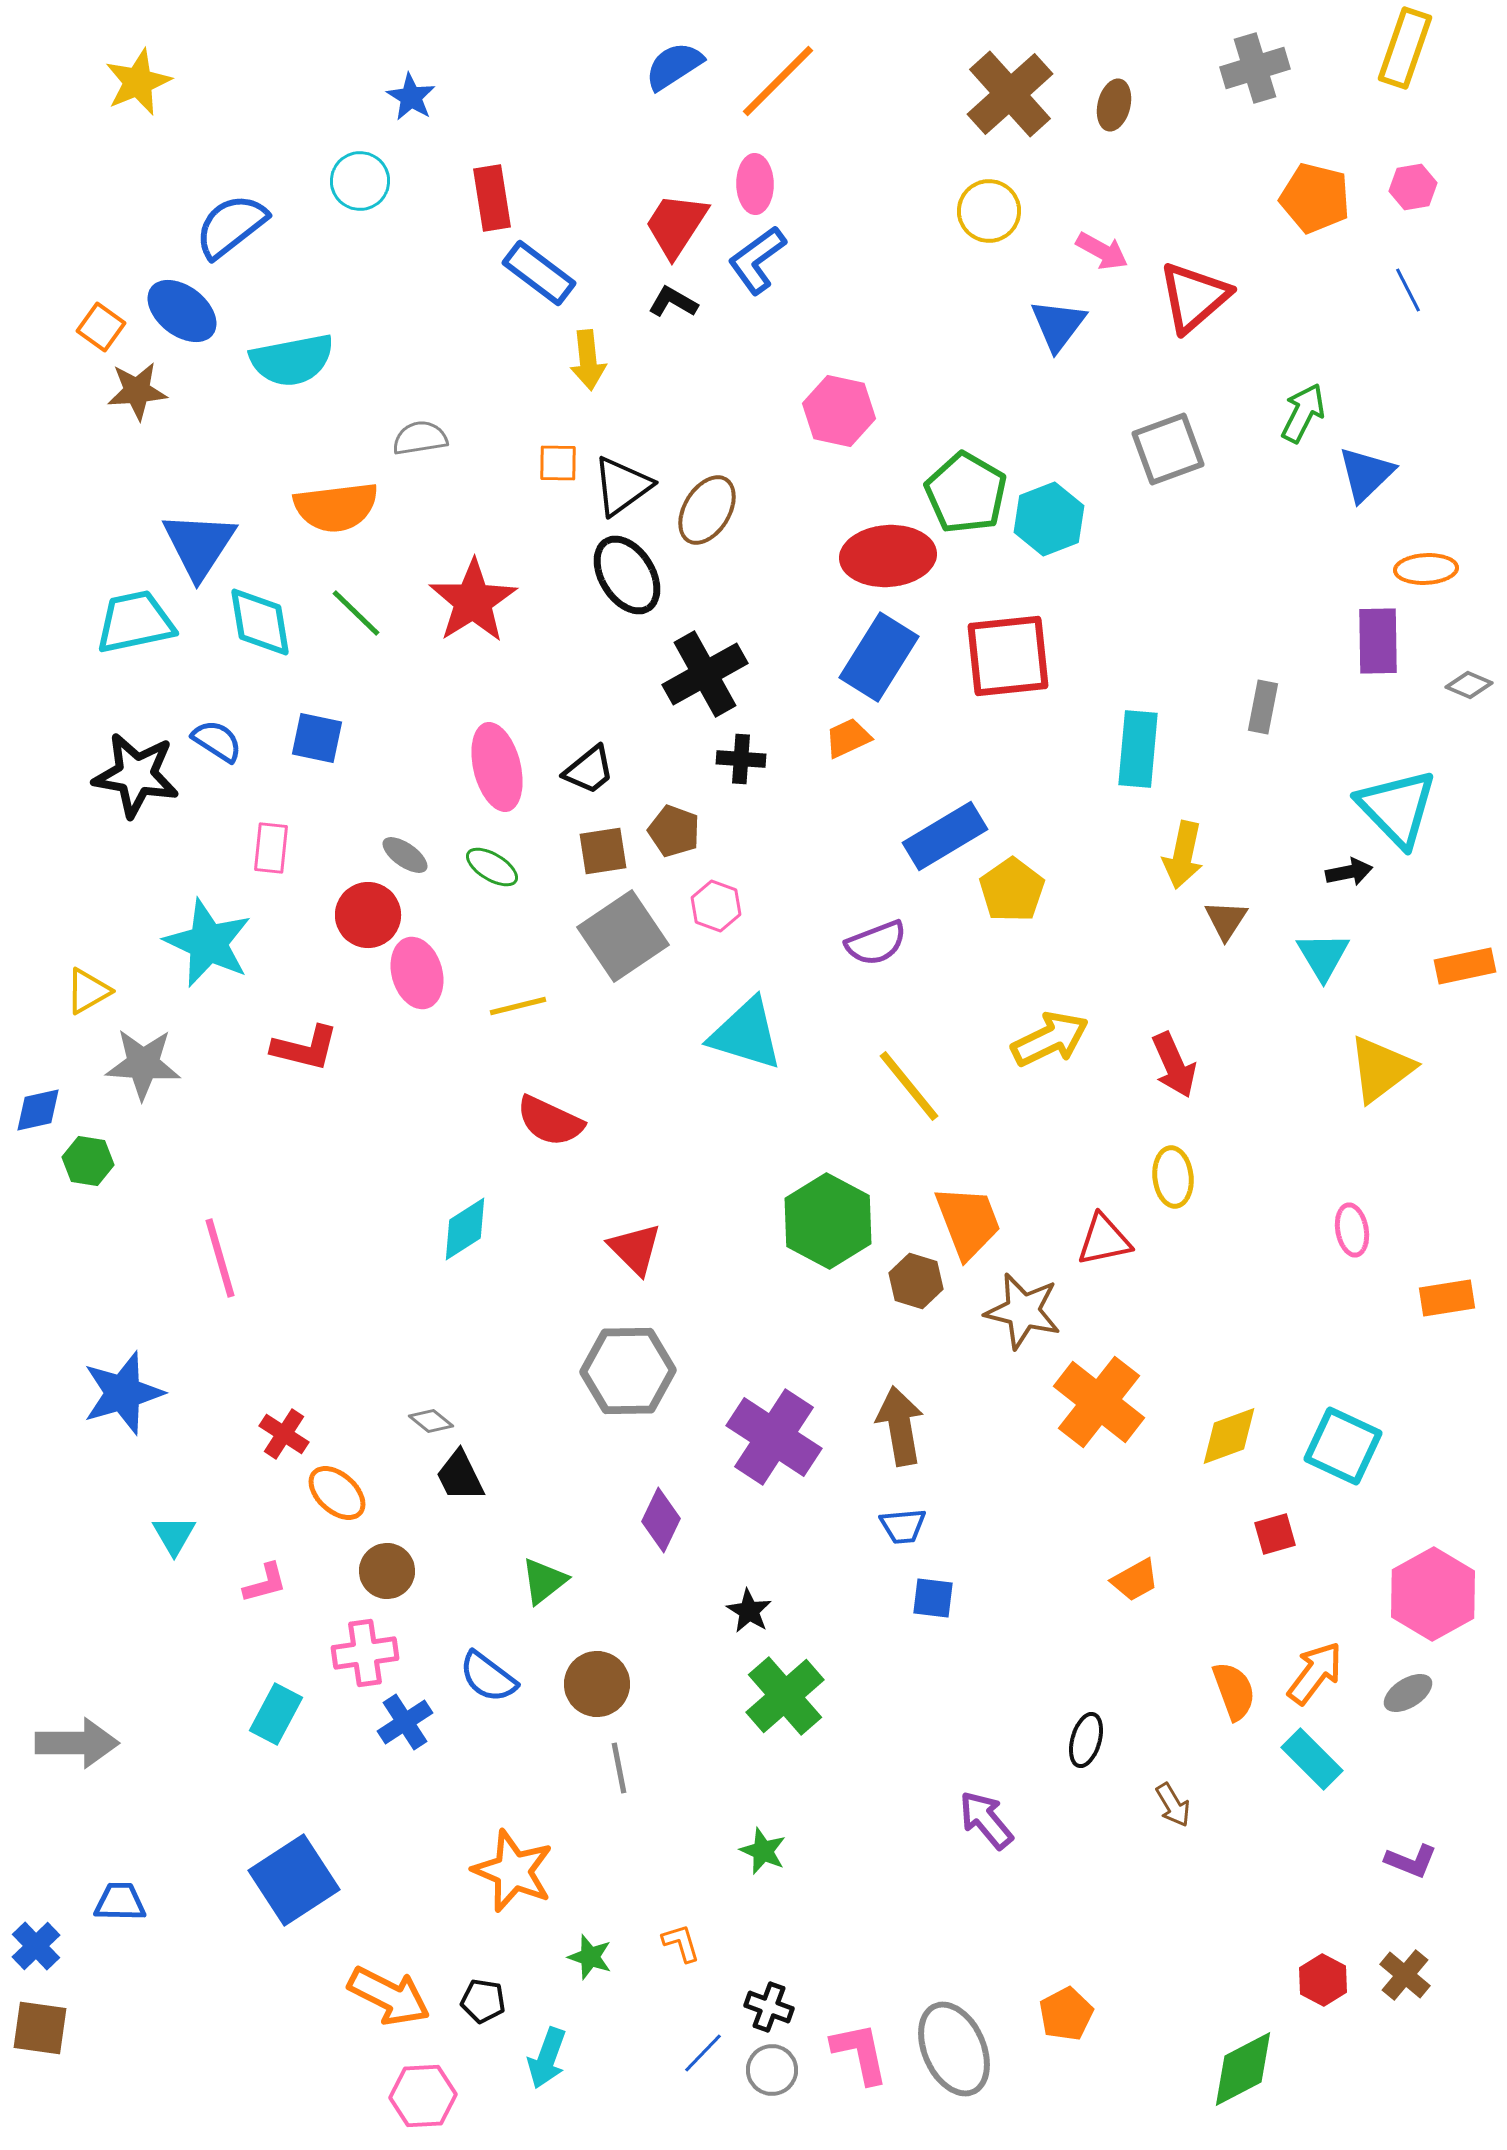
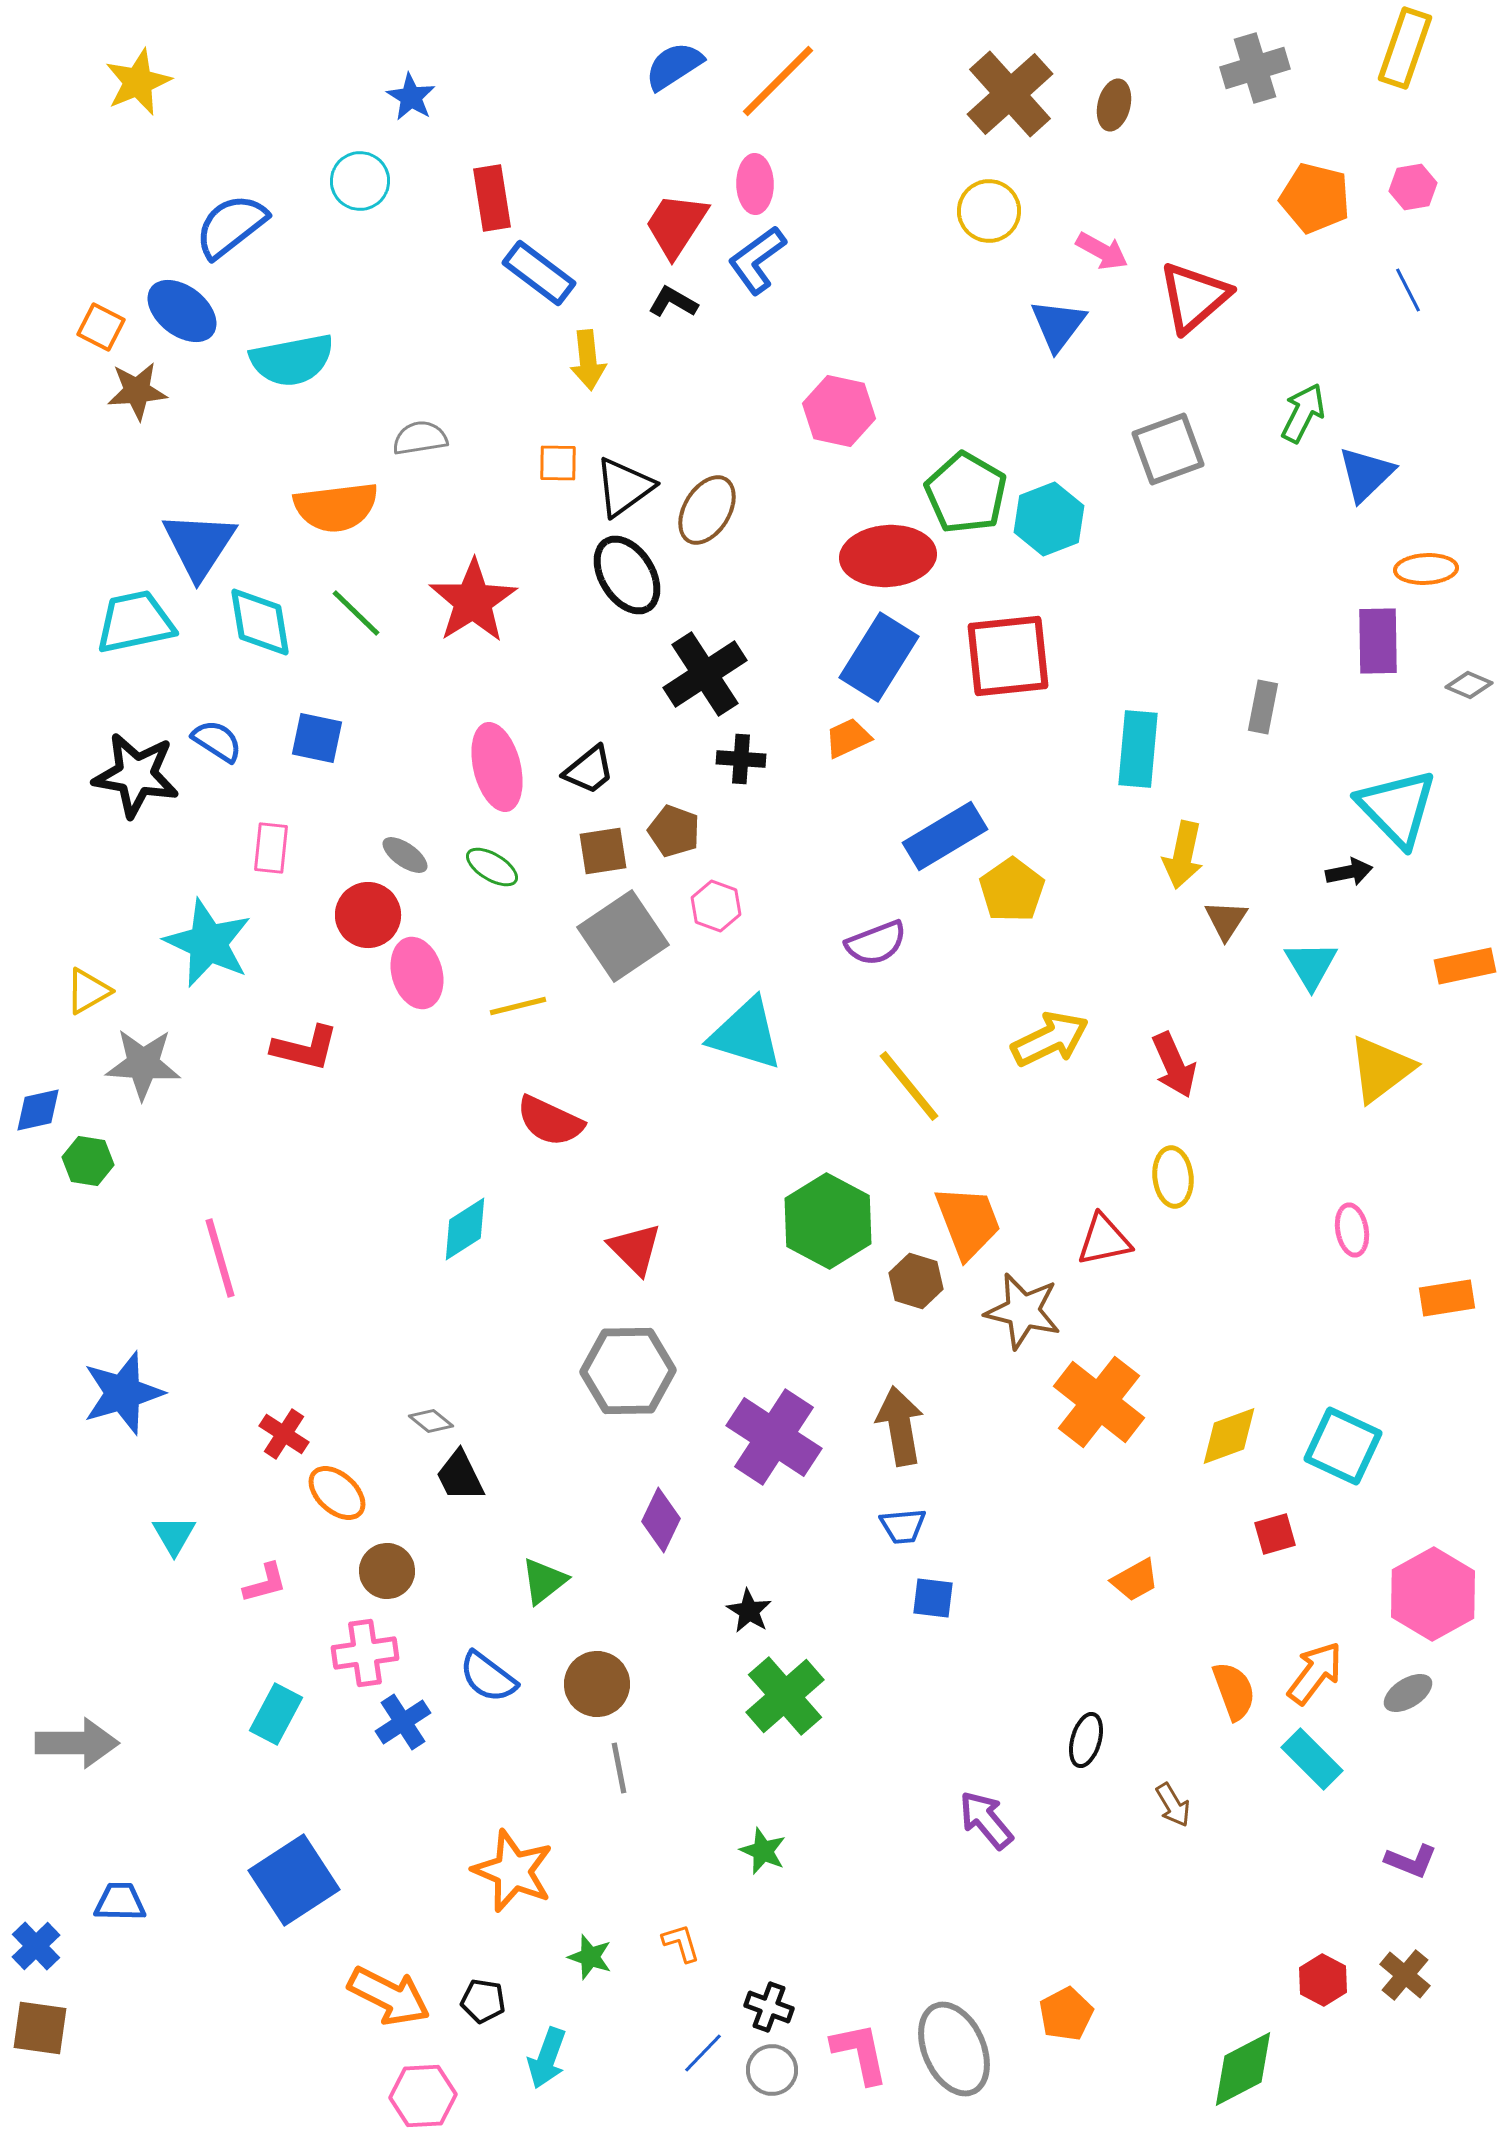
orange square at (101, 327): rotated 9 degrees counterclockwise
black triangle at (622, 486): moved 2 px right, 1 px down
black cross at (705, 674): rotated 4 degrees counterclockwise
cyan triangle at (1323, 956): moved 12 px left, 9 px down
blue cross at (405, 1722): moved 2 px left
